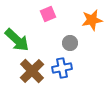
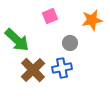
pink square: moved 2 px right, 2 px down
brown cross: moved 1 px right, 1 px up
